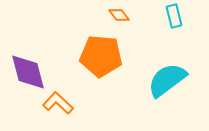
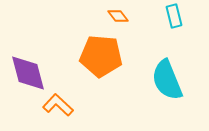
orange diamond: moved 1 px left, 1 px down
purple diamond: moved 1 px down
cyan semicircle: rotated 75 degrees counterclockwise
orange L-shape: moved 2 px down
